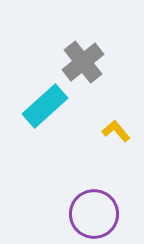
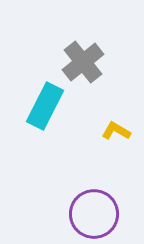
cyan rectangle: rotated 21 degrees counterclockwise
yellow L-shape: rotated 20 degrees counterclockwise
